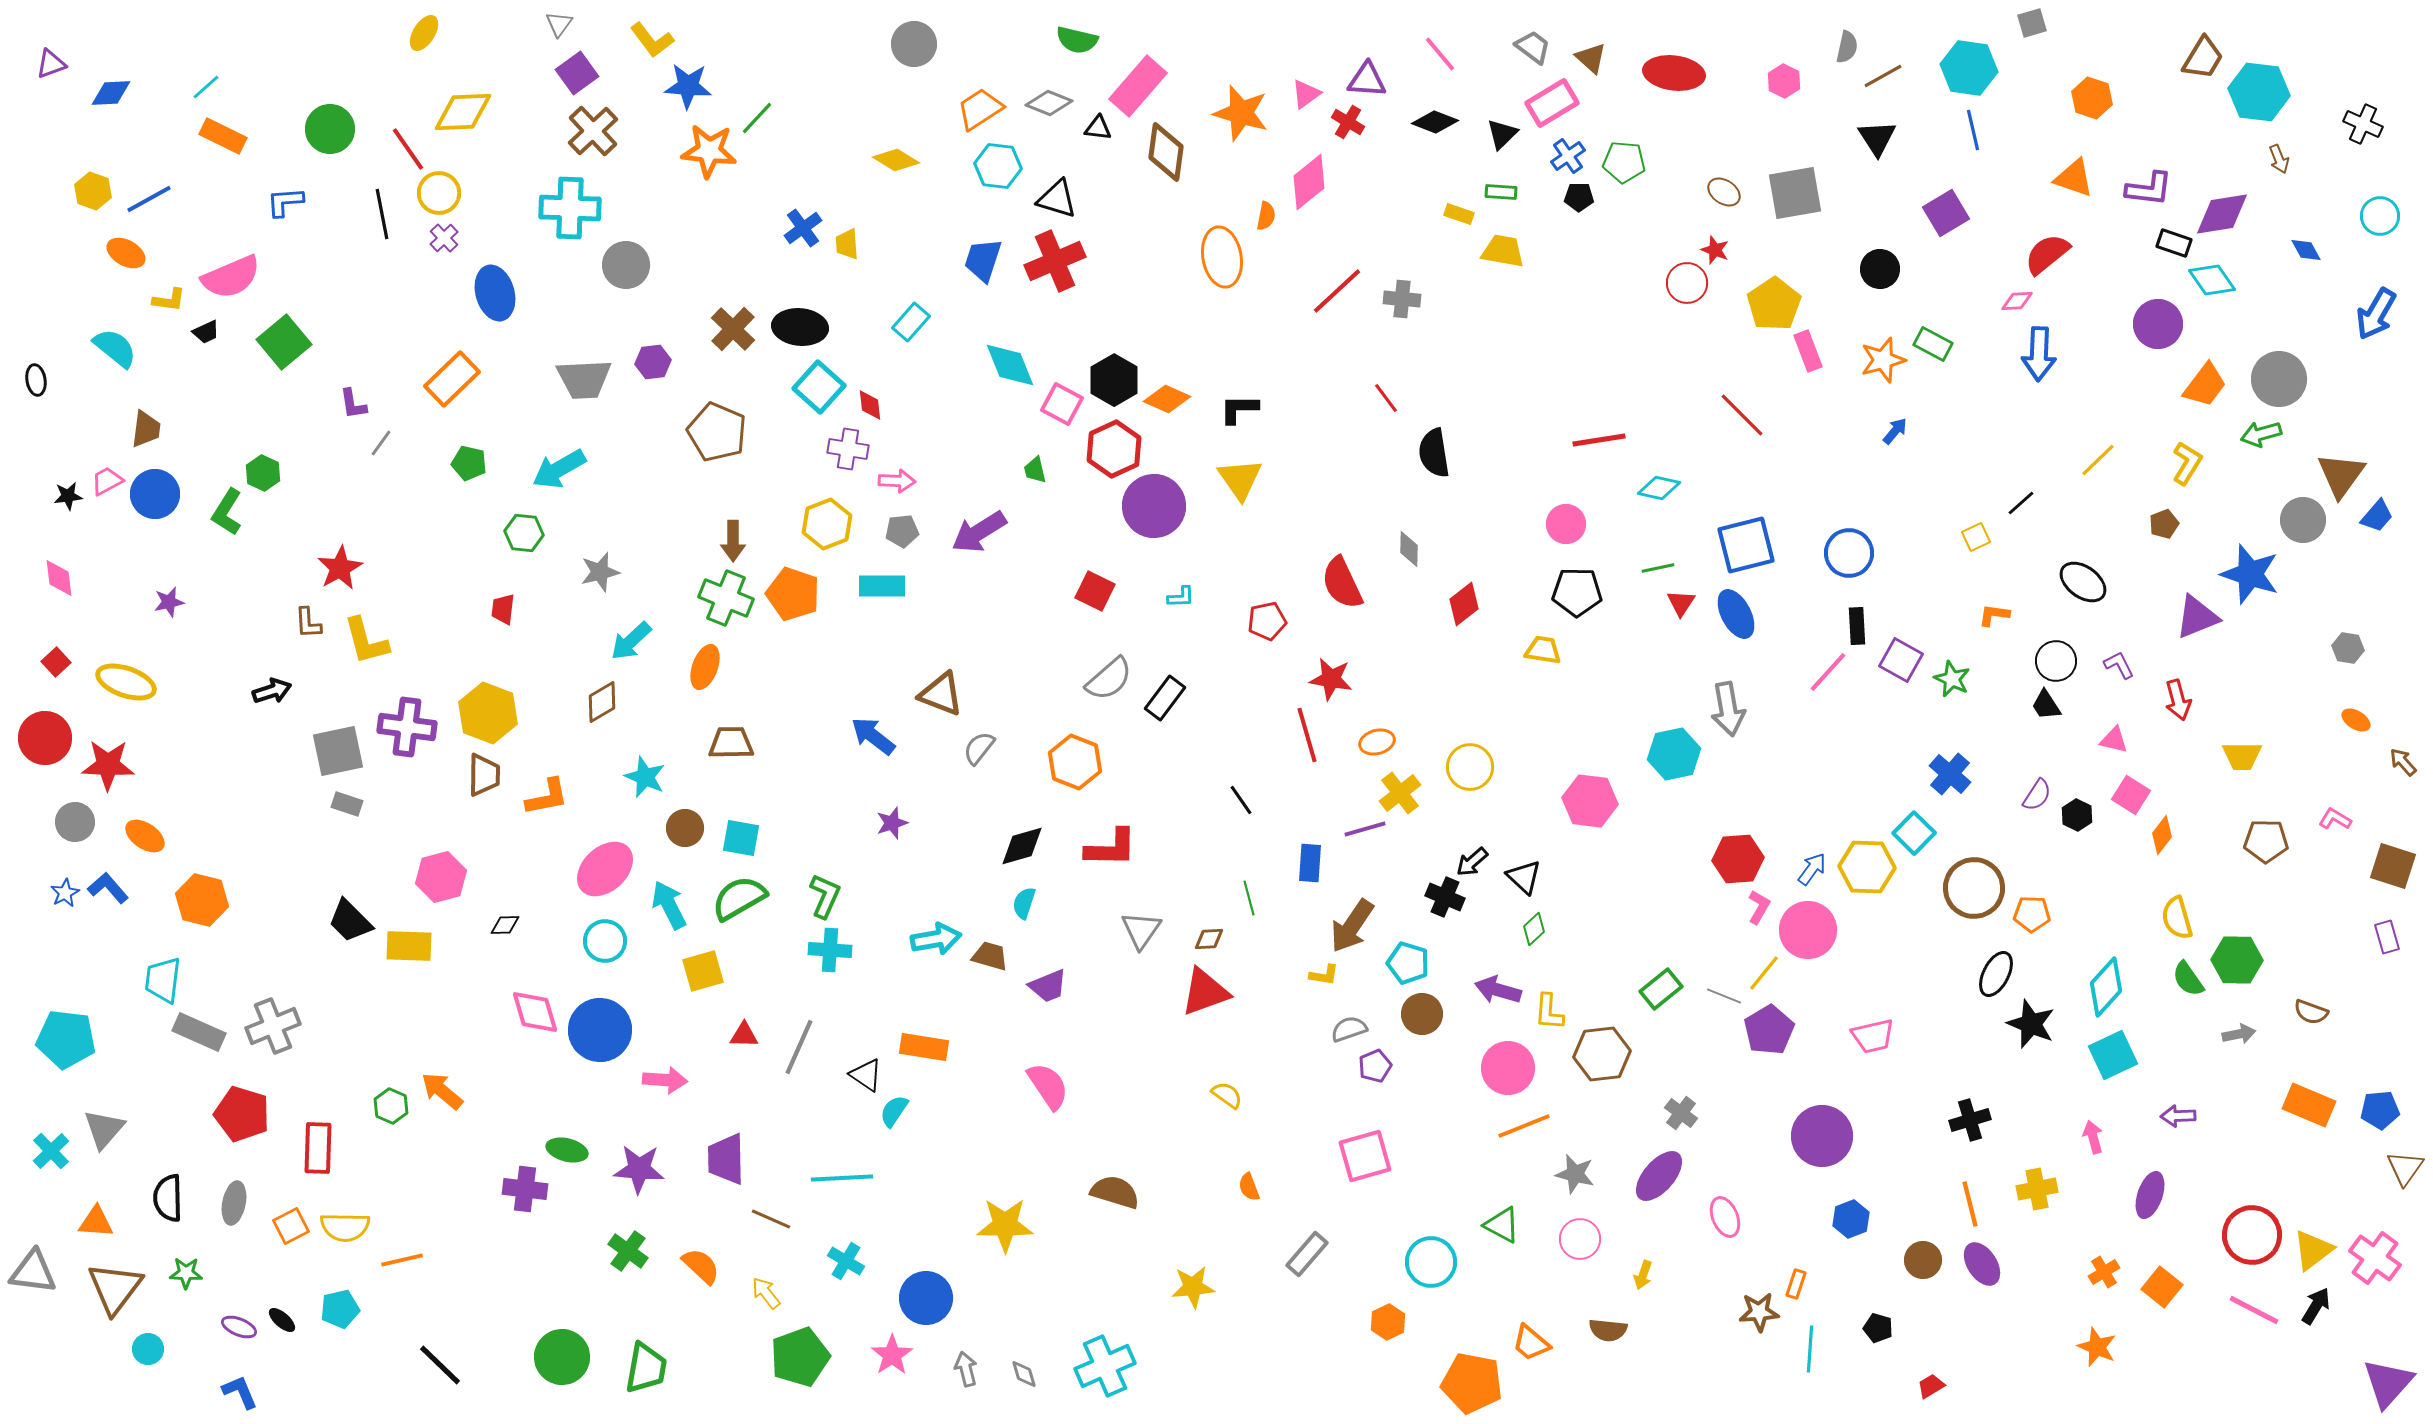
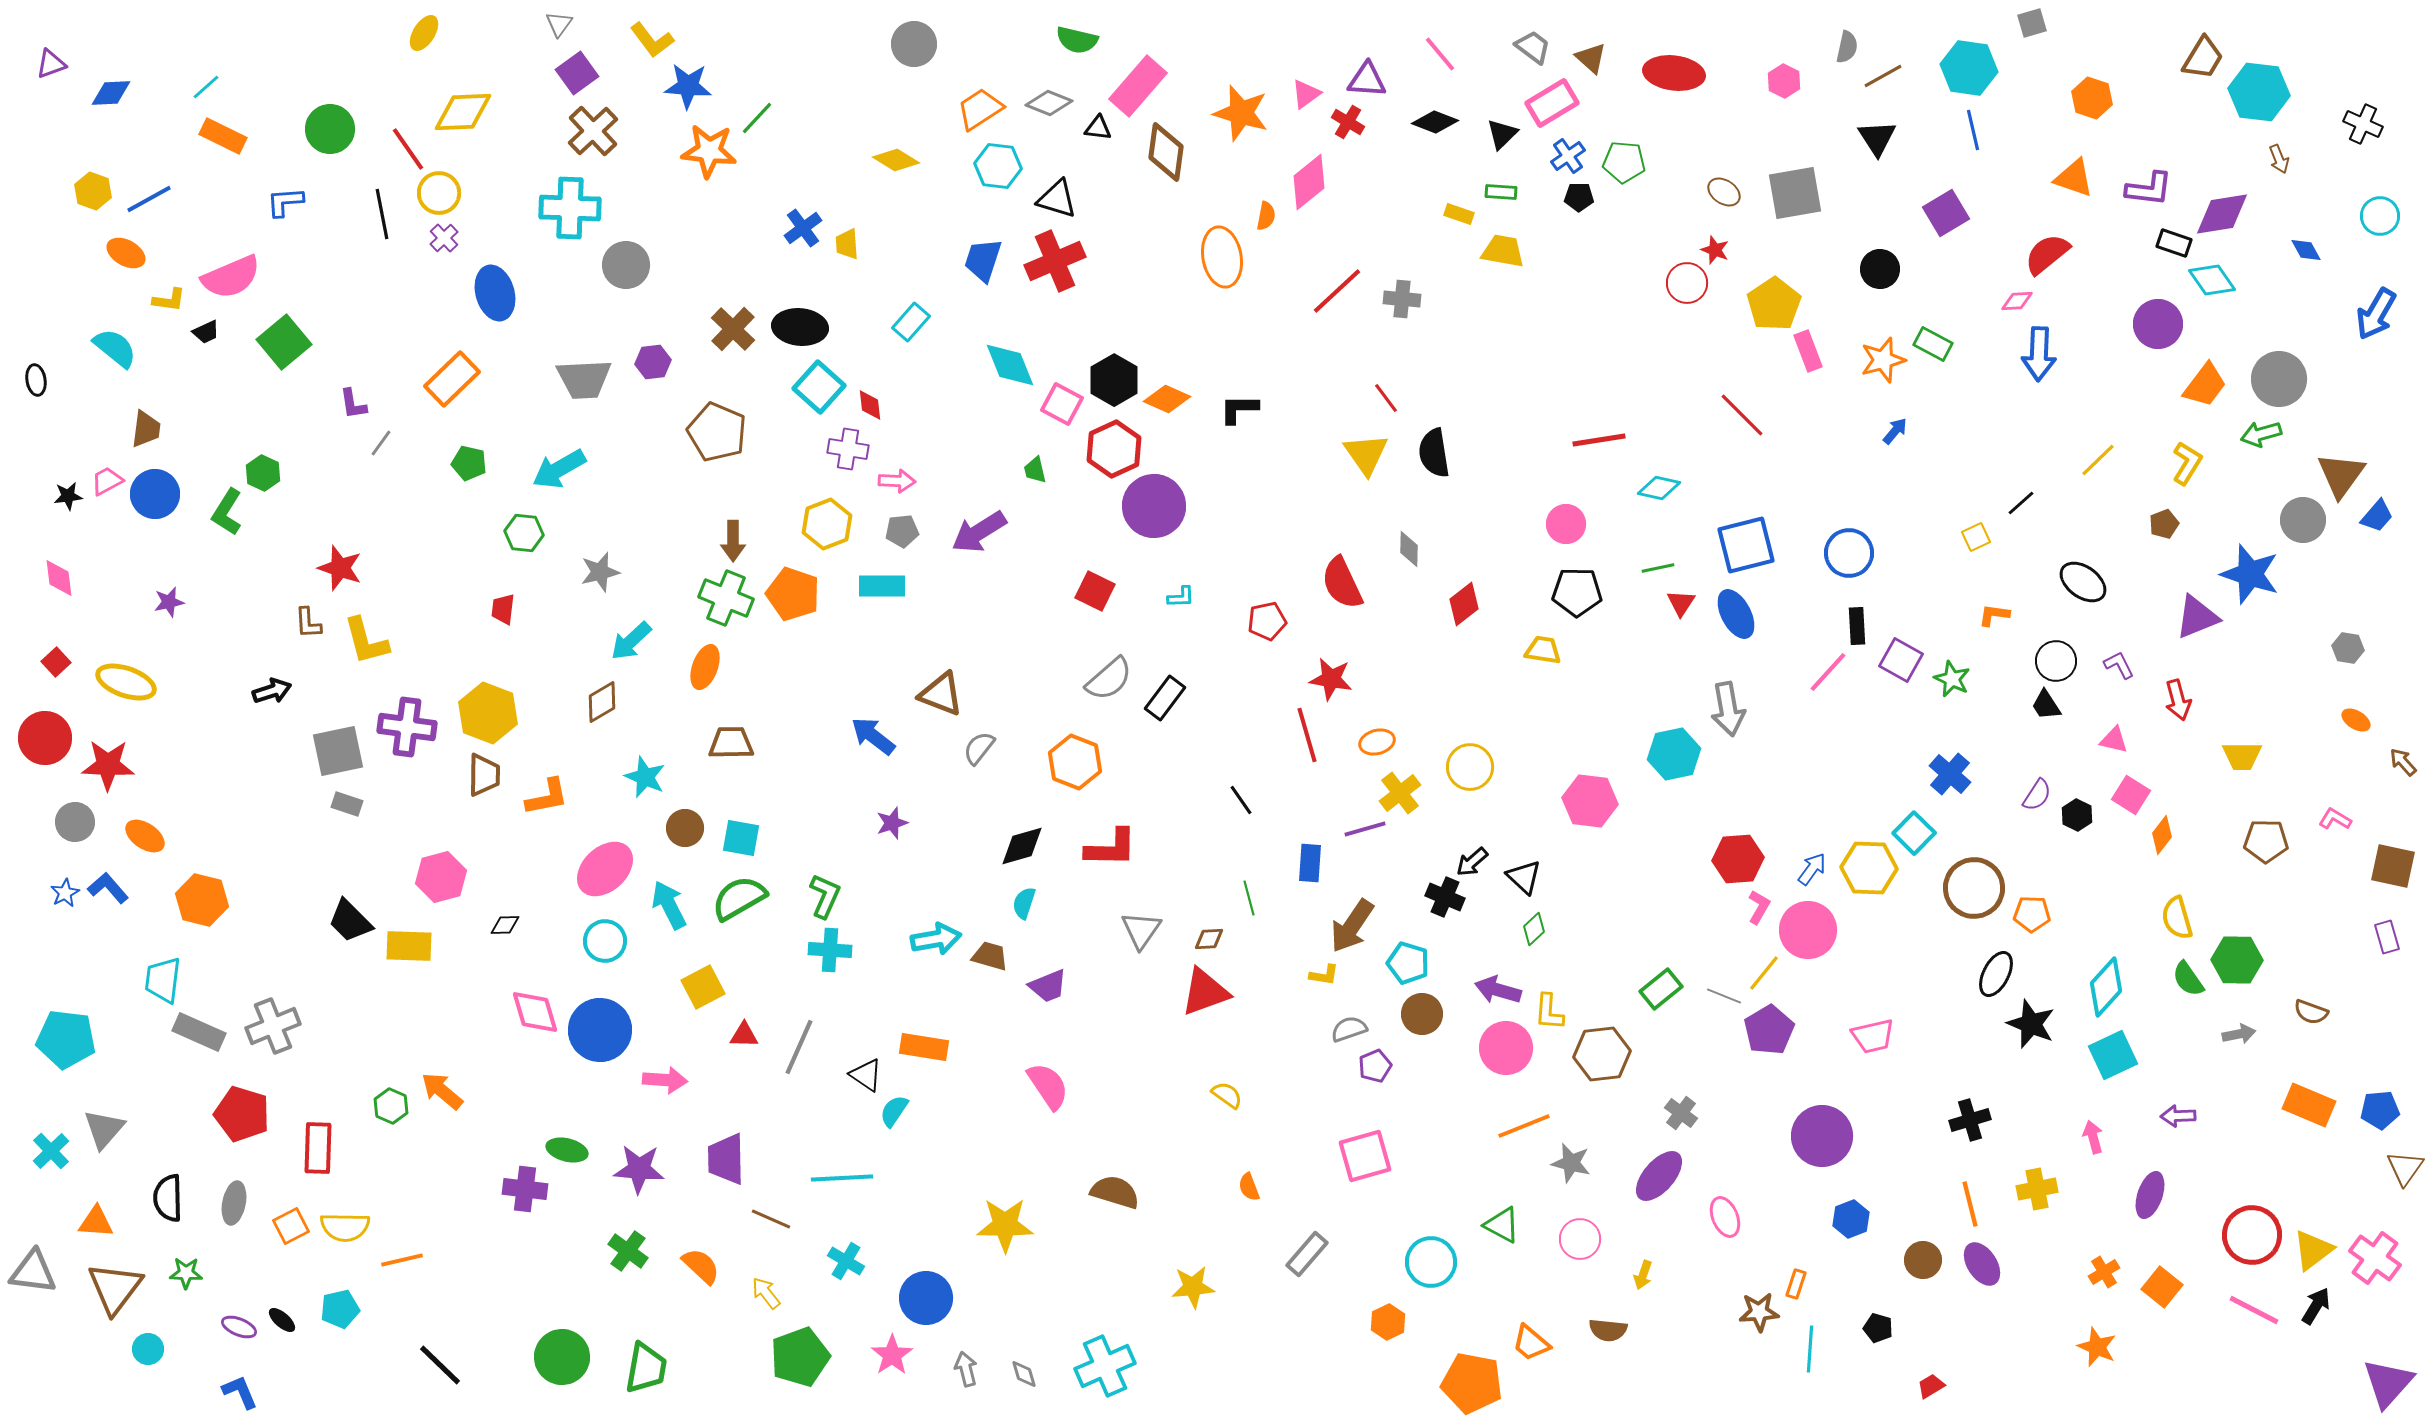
yellow triangle at (1240, 479): moved 126 px right, 25 px up
red star at (340, 568): rotated 24 degrees counterclockwise
brown square at (2393, 866): rotated 6 degrees counterclockwise
yellow hexagon at (1867, 867): moved 2 px right, 1 px down
yellow square at (703, 971): moved 16 px down; rotated 12 degrees counterclockwise
pink circle at (1508, 1068): moved 2 px left, 20 px up
gray star at (1575, 1174): moved 4 px left, 11 px up
